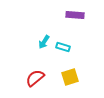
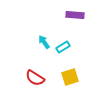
cyan arrow: rotated 112 degrees clockwise
cyan rectangle: rotated 48 degrees counterclockwise
red semicircle: rotated 108 degrees counterclockwise
